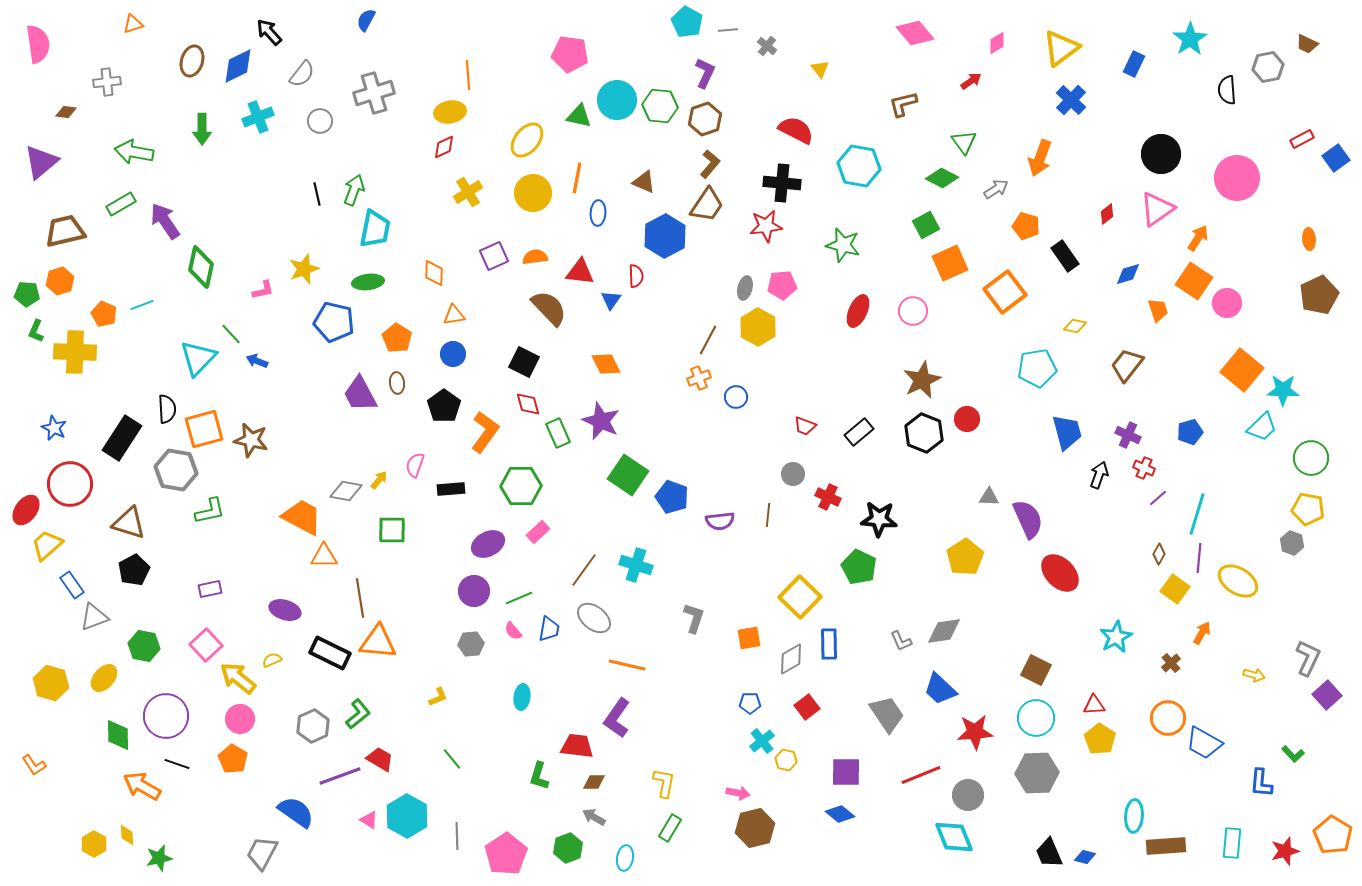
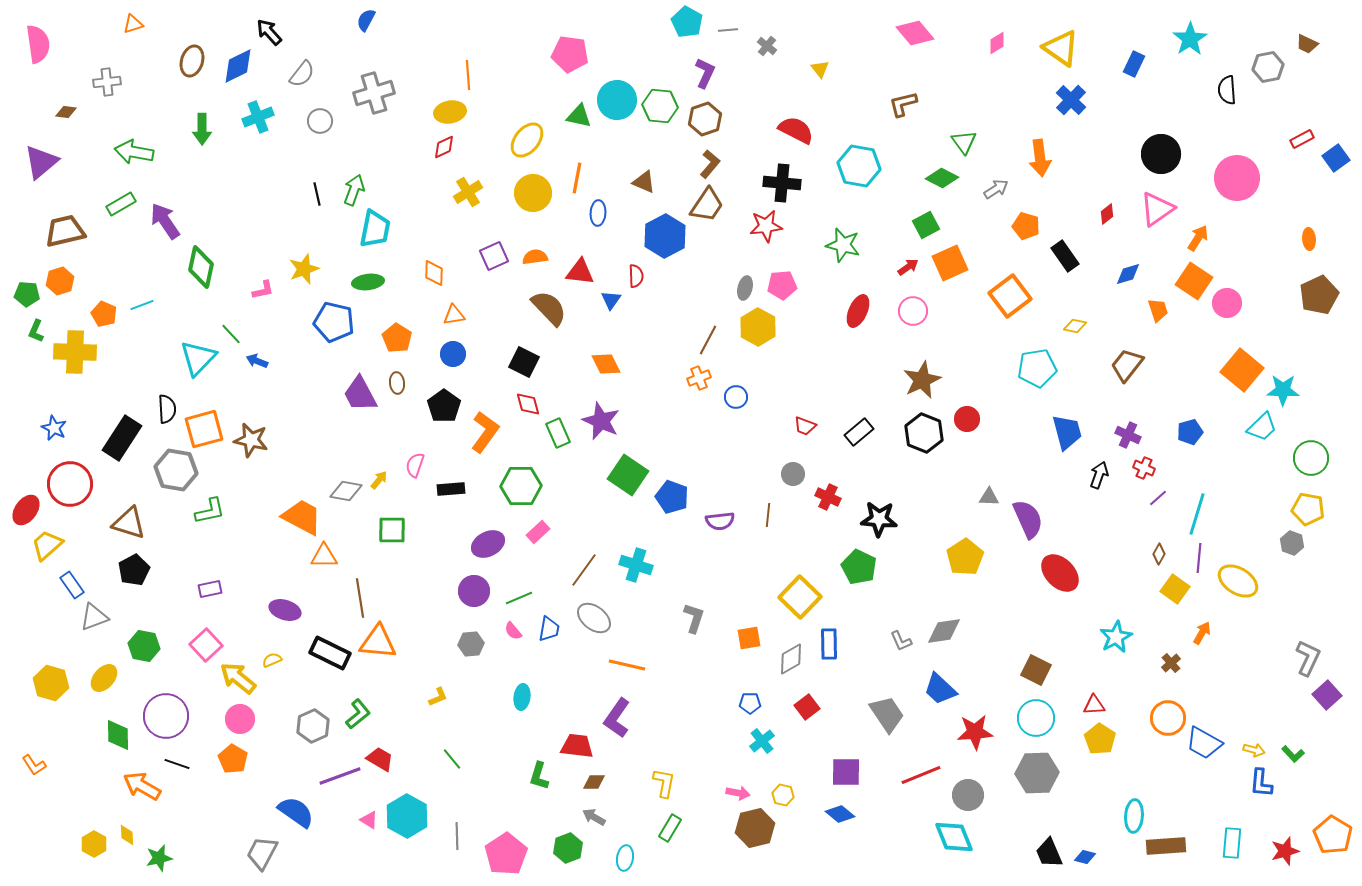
yellow triangle at (1061, 48): rotated 48 degrees counterclockwise
red arrow at (971, 81): moved 63 px left, 186 px down
orange arrow at (1040, 158): rotated 27 degrees counterclockwise
orange square at (1005, 292): moved 5 px right, 4 px down
yellow arrow at (1254, 675): moved 75 px down
yellow hexagon at (786, 760): moved 3 px left, 35 px down
